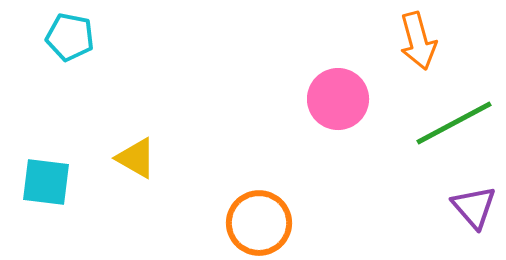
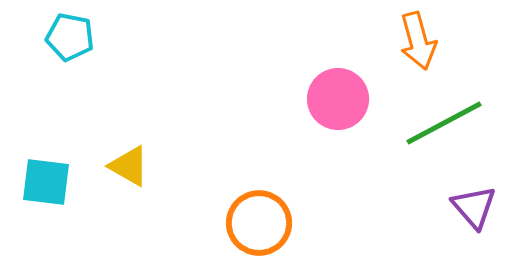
green line: moved 10 px left
yellow triangle: moved 7 px left, 8 px down
